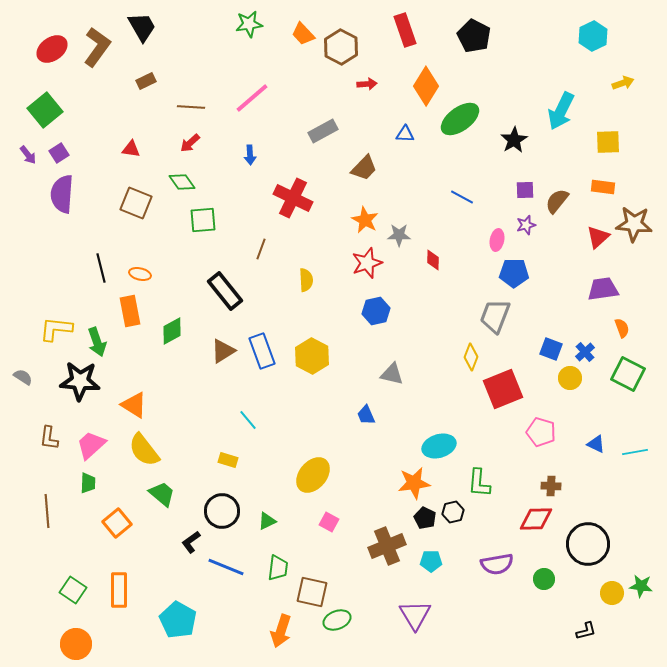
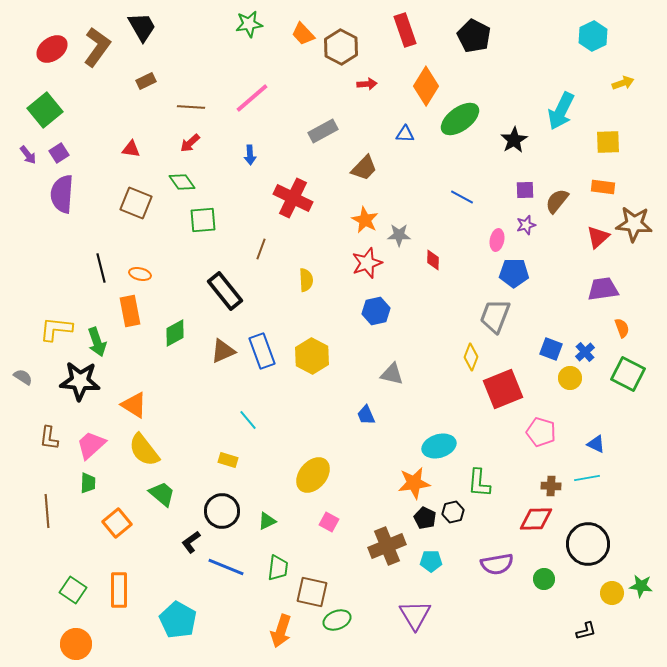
green diamond at (172, 331): moved 3 px right, 2 px down
brown triangle at (223, 351): rotated 8 degrees clockwise
cyan line at (635, 452): moved 48 px left, 26 px down
